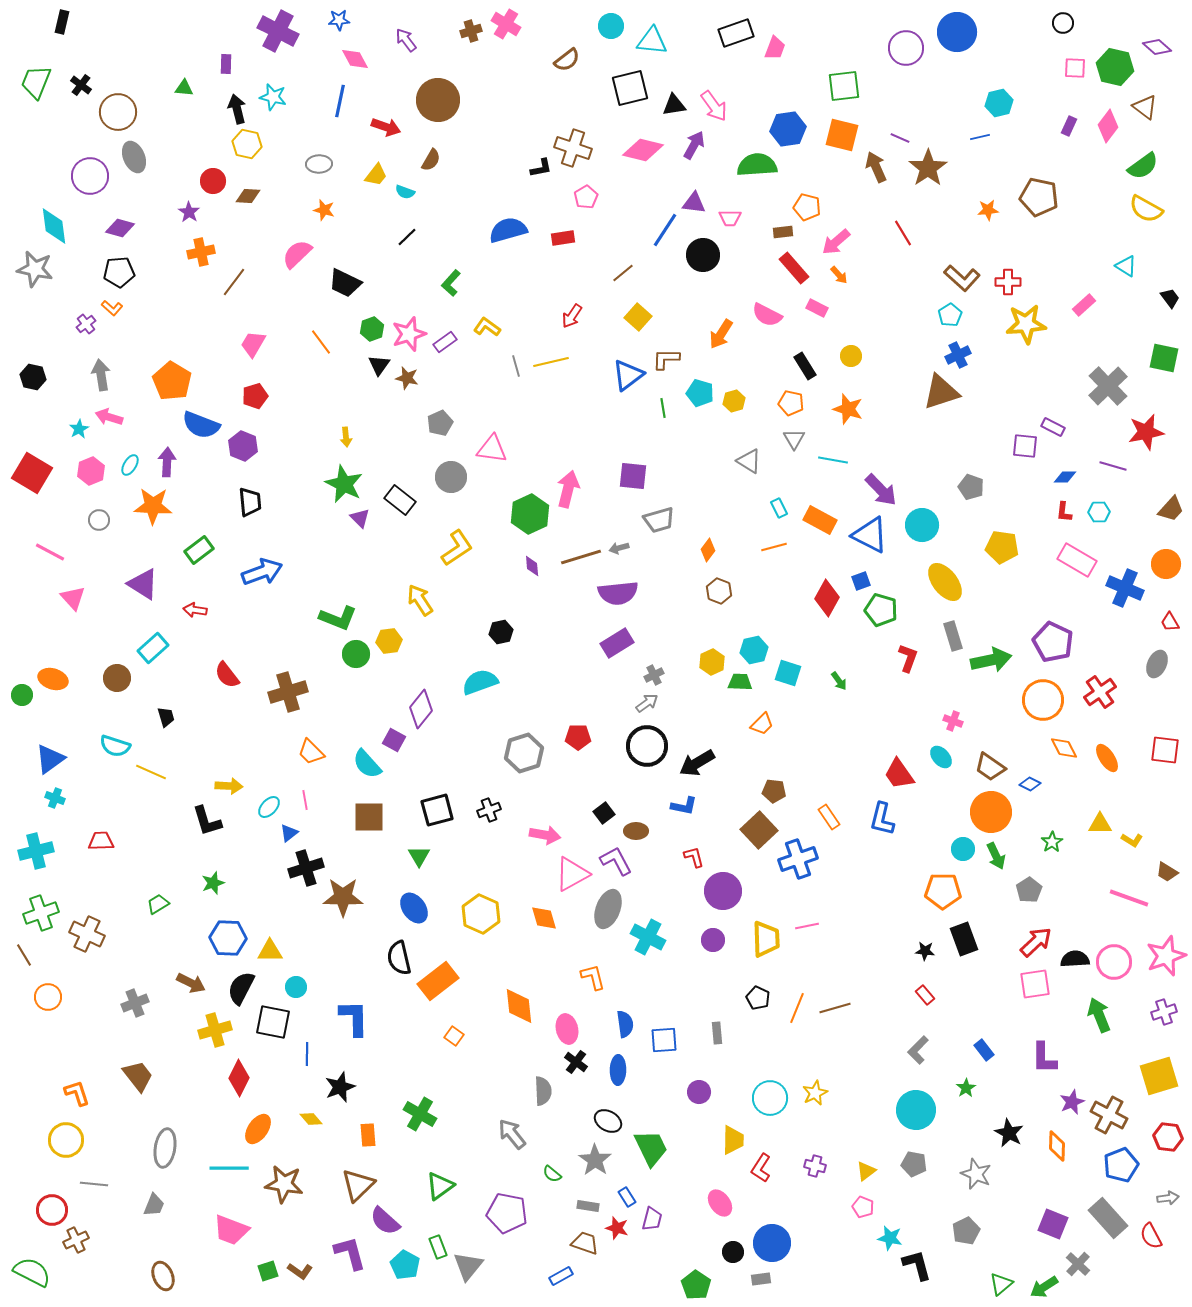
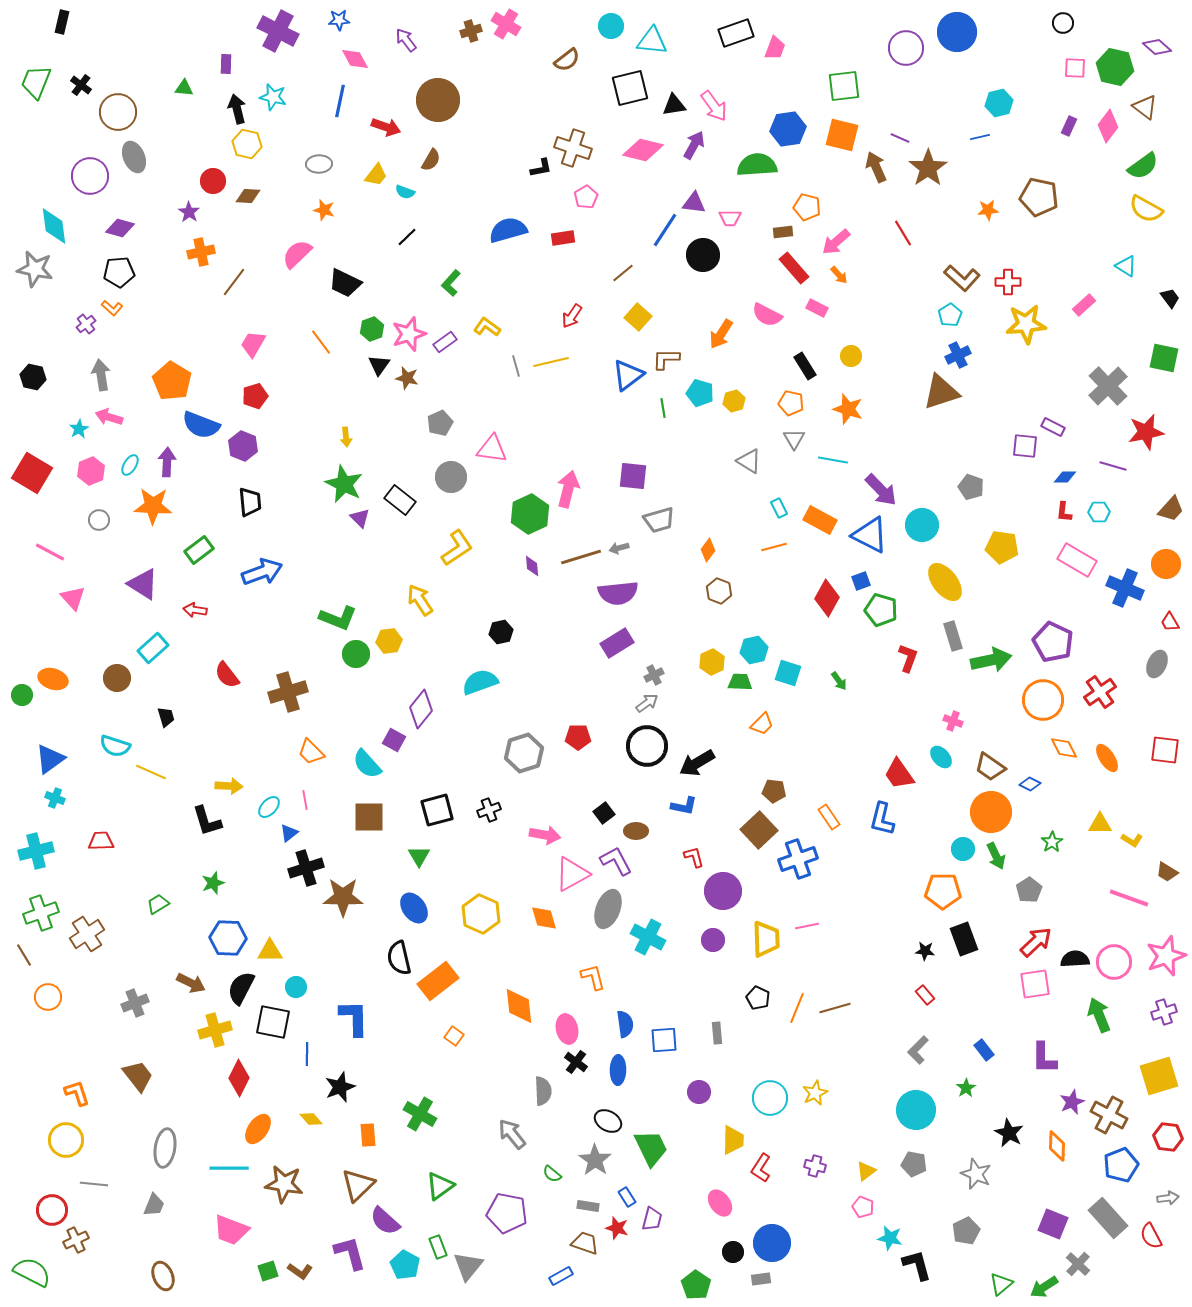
brown cross at (87, 934): rotated 32 degrees clockwise
